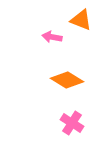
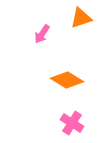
orange triangle: moved 2 px up; rotated 40 degrees counterclockwise
pink arrow: moved 10 px left, 3 px up; rotated 66 degrees counterclockwise
